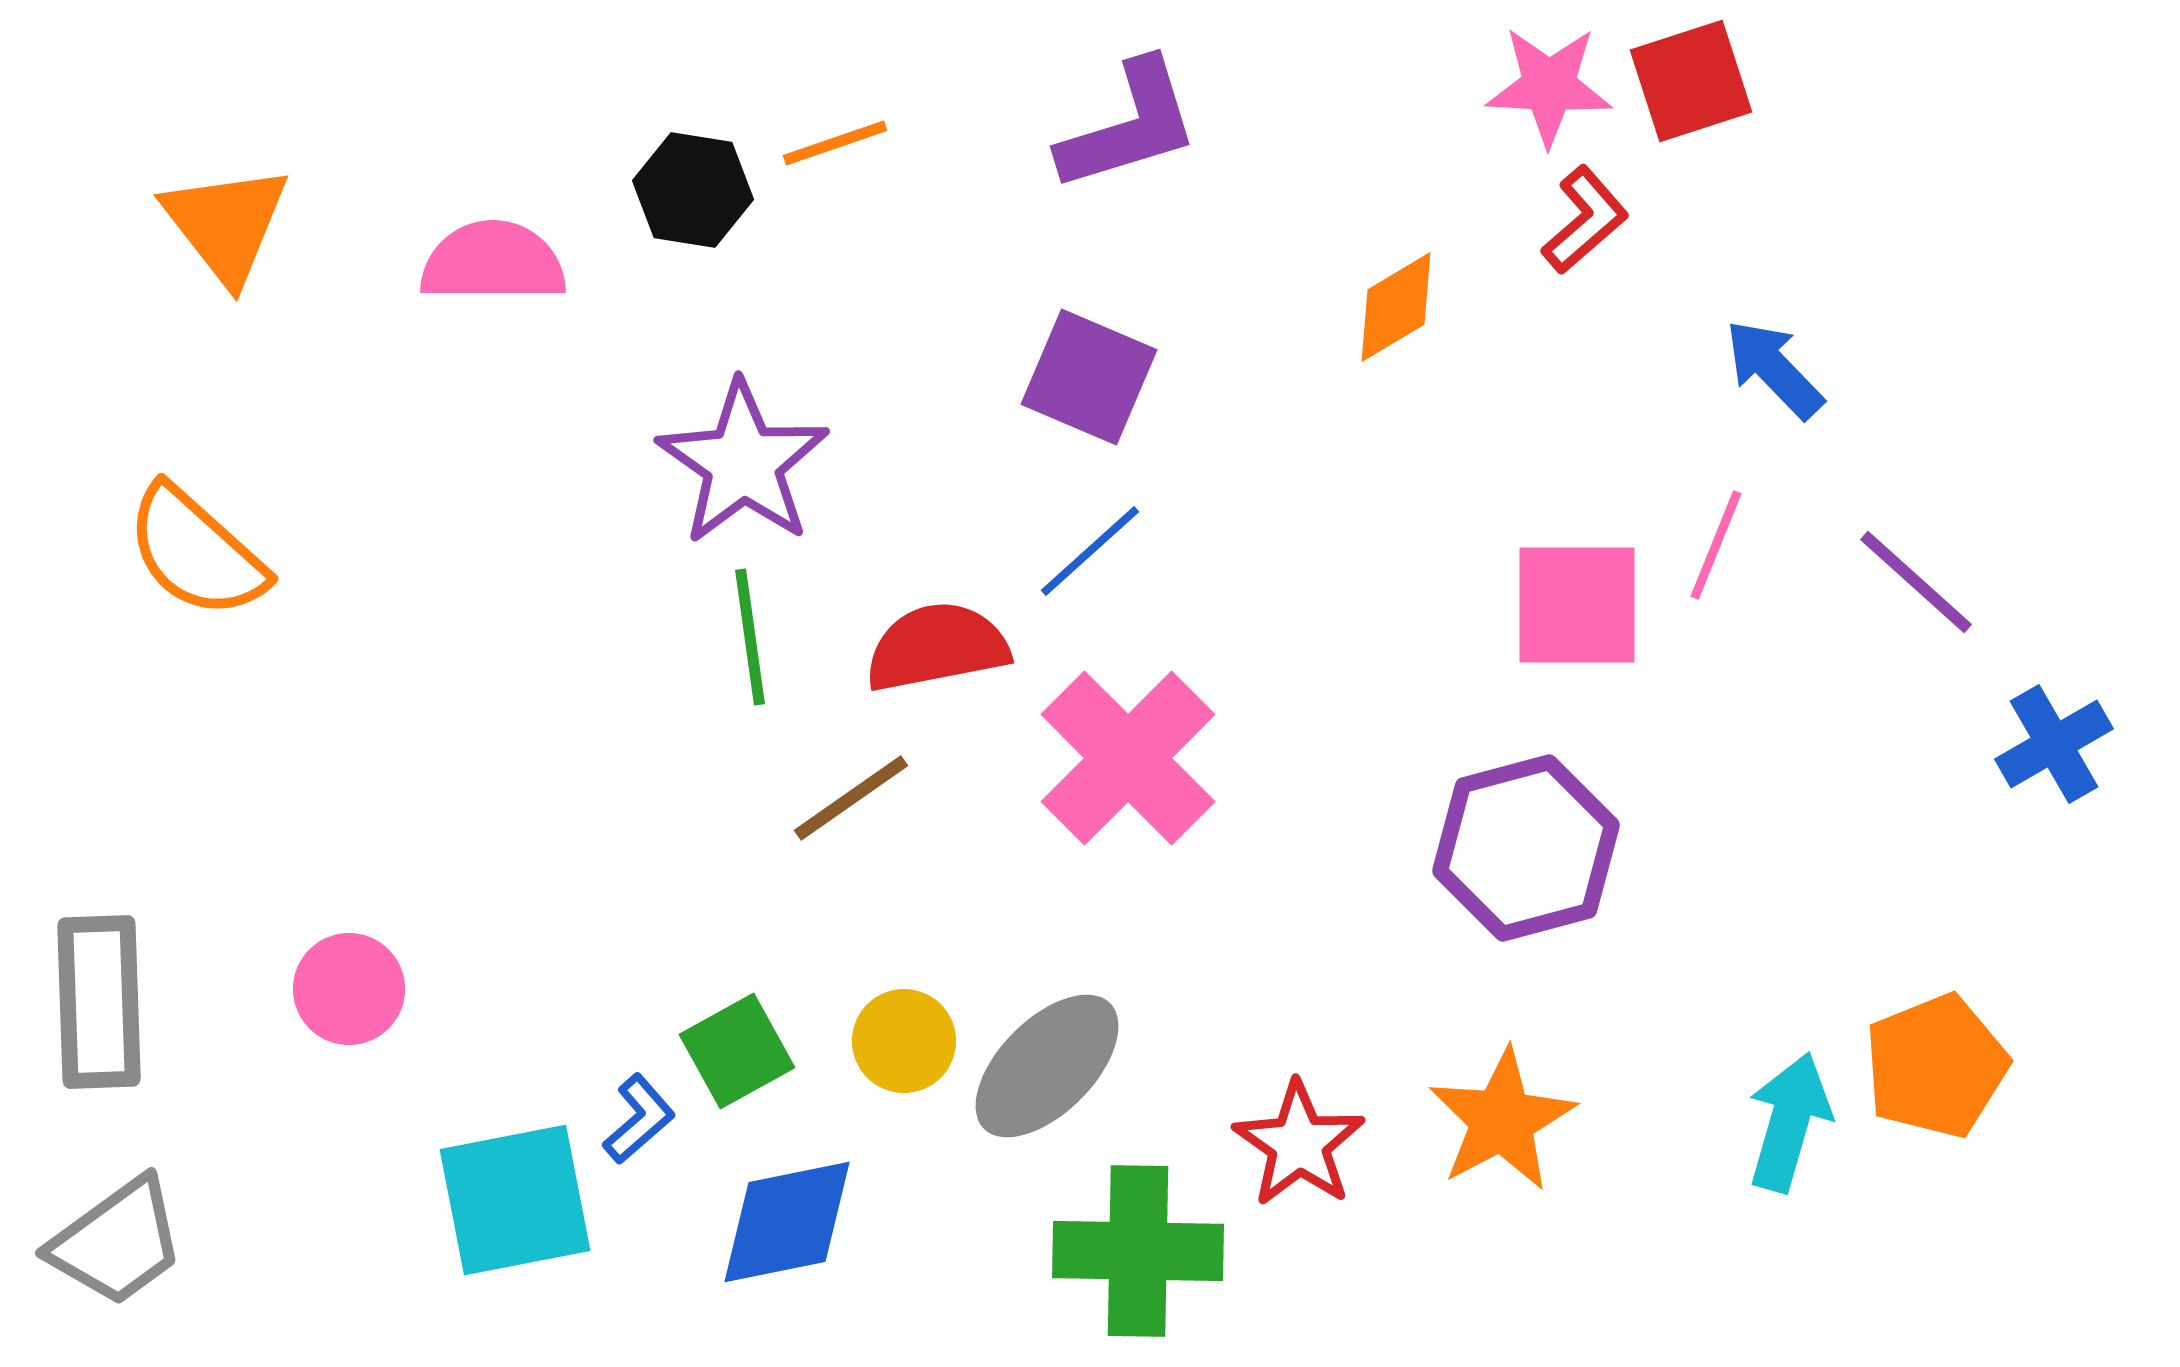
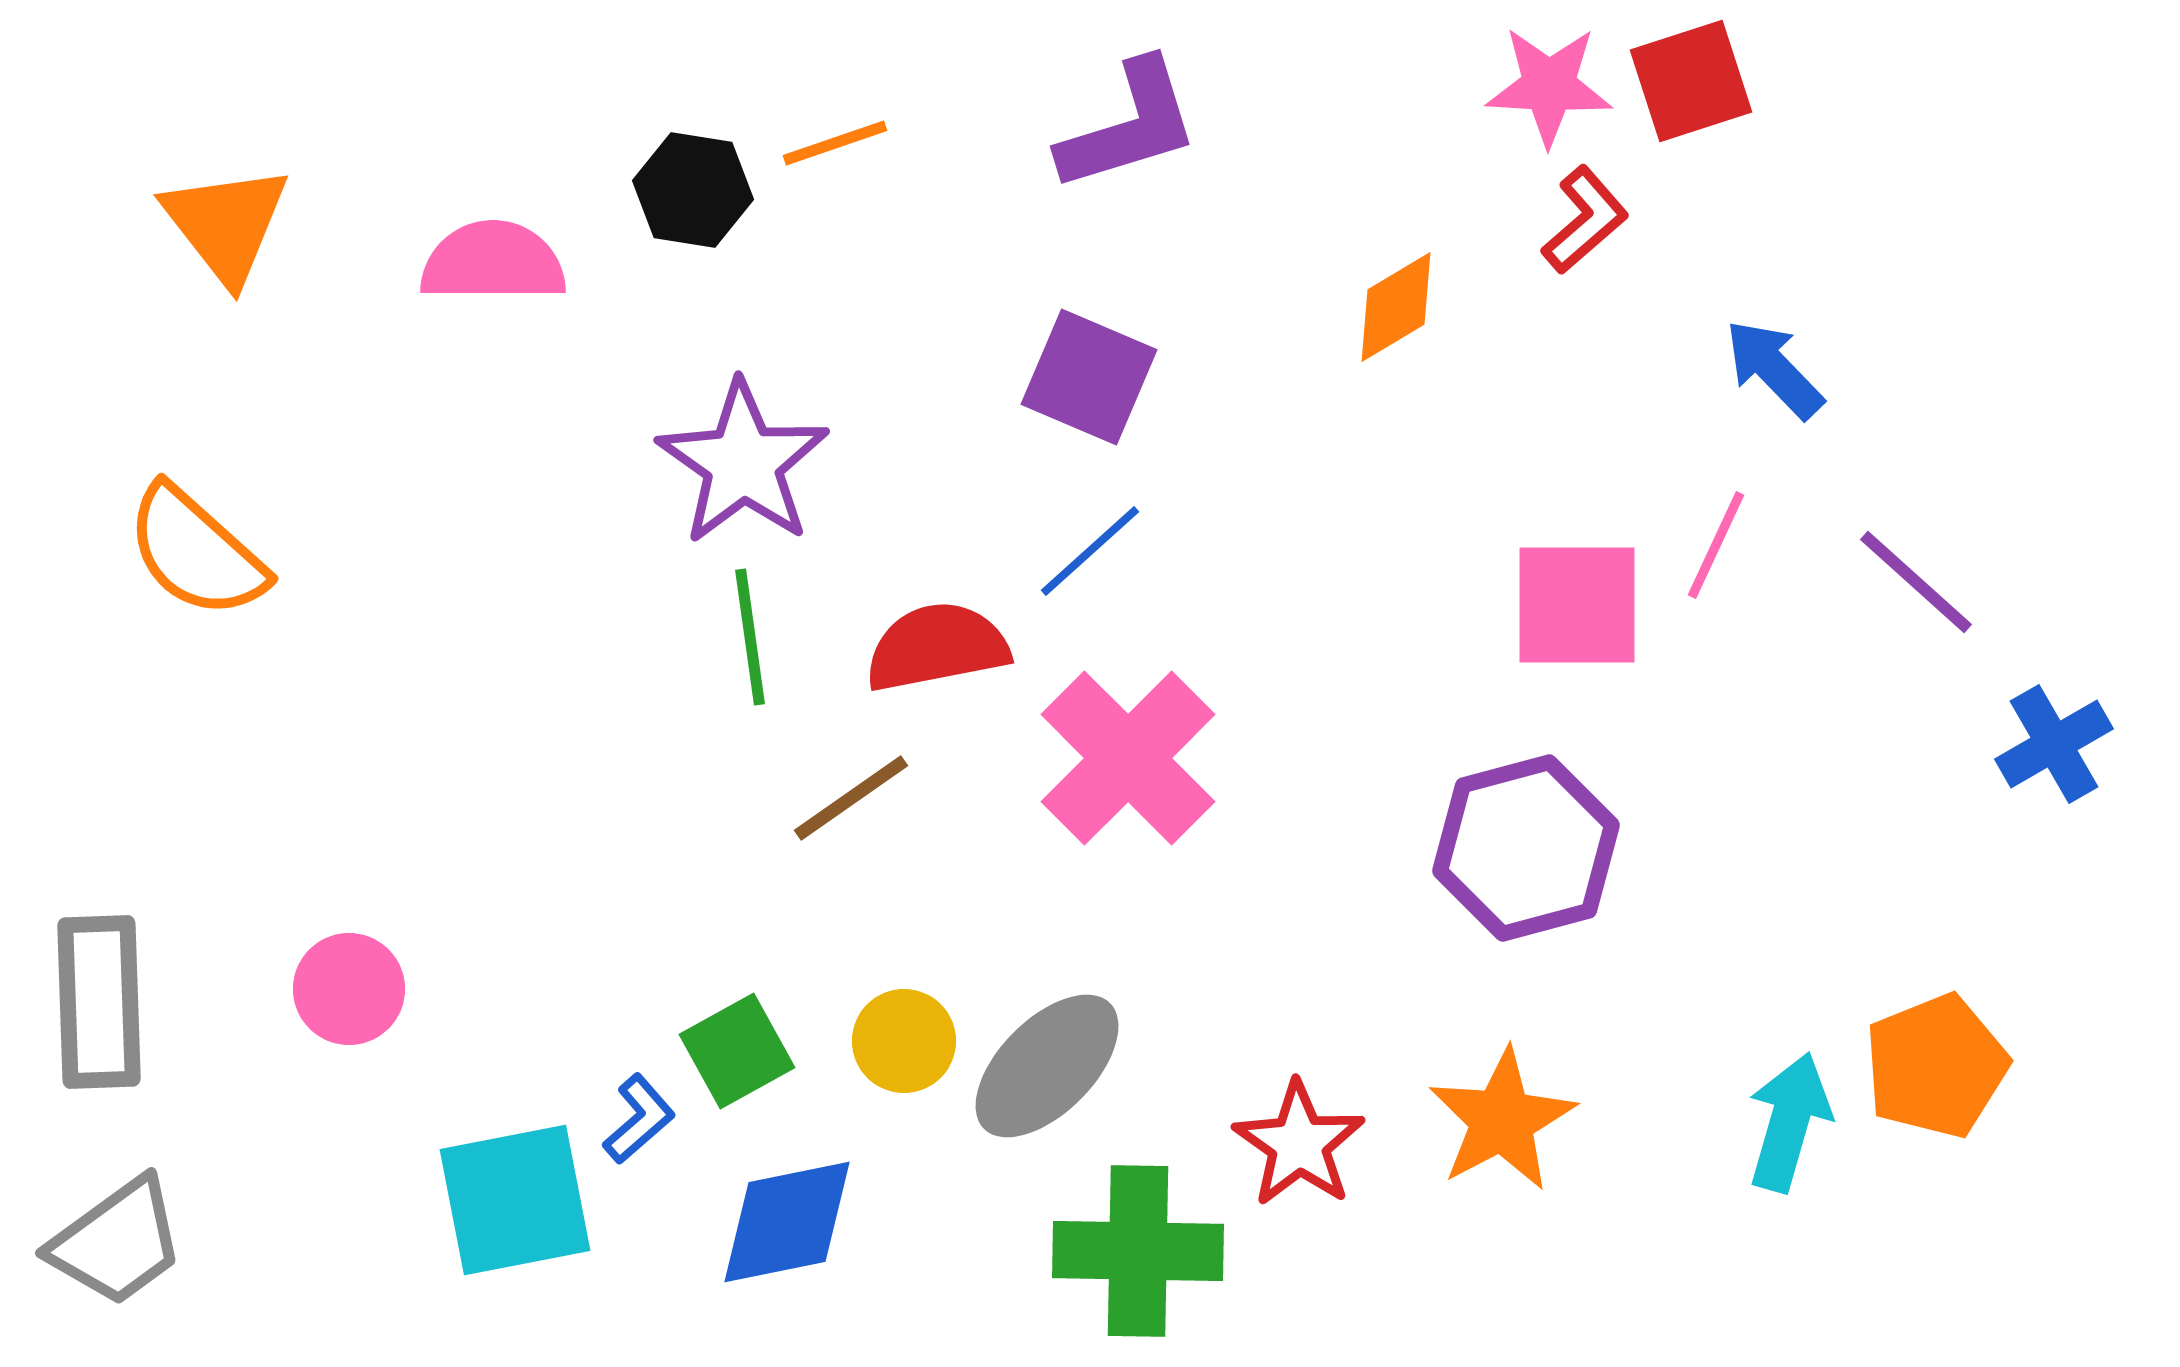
pink line: rotated 3 degrees clockwise
